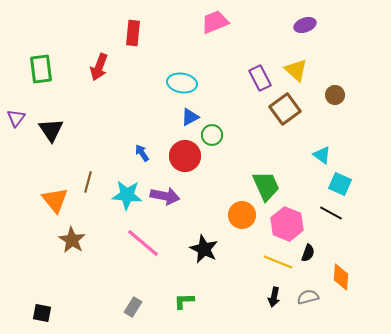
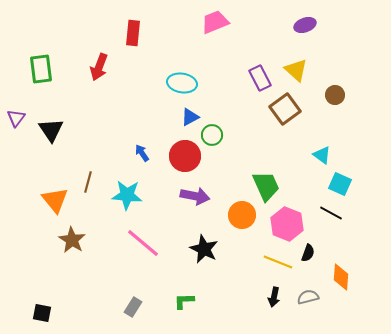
purple arrow: moved 30 px right
